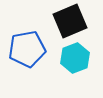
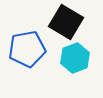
black square: moved 4 px left, 1 px down; rotated 36 degrees counterclockwise
